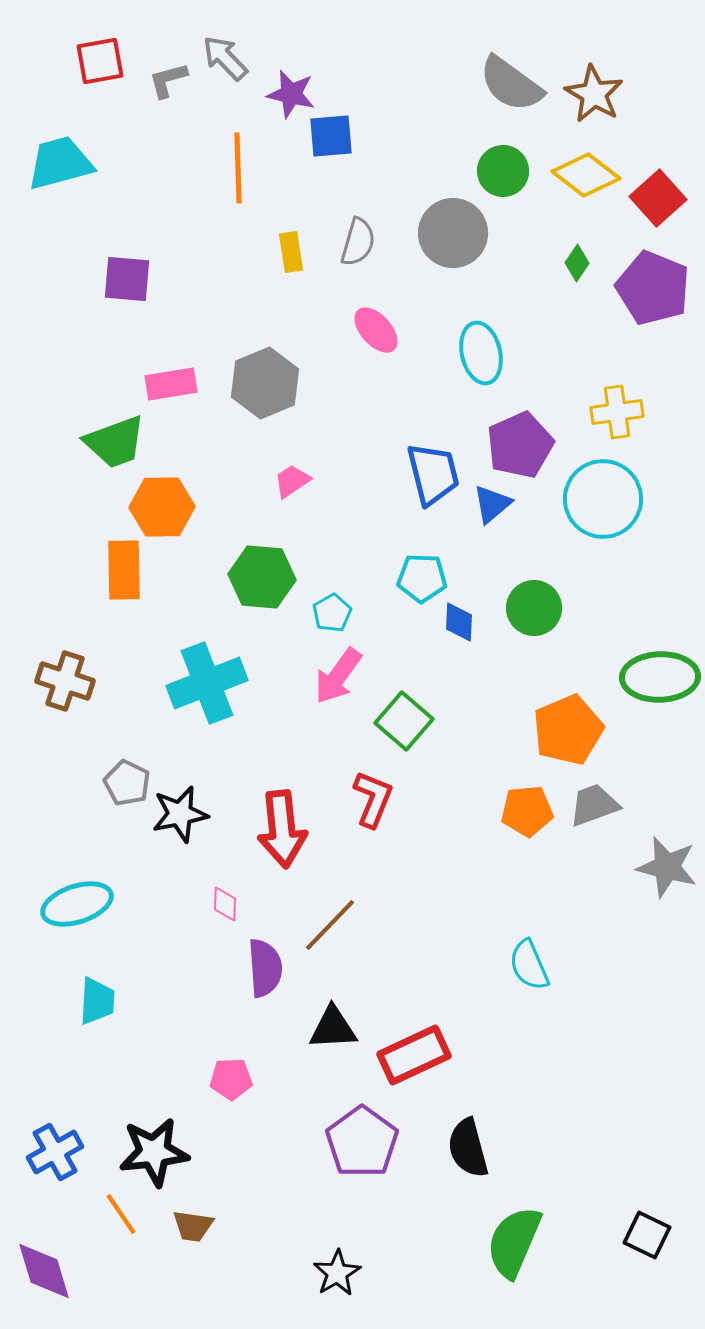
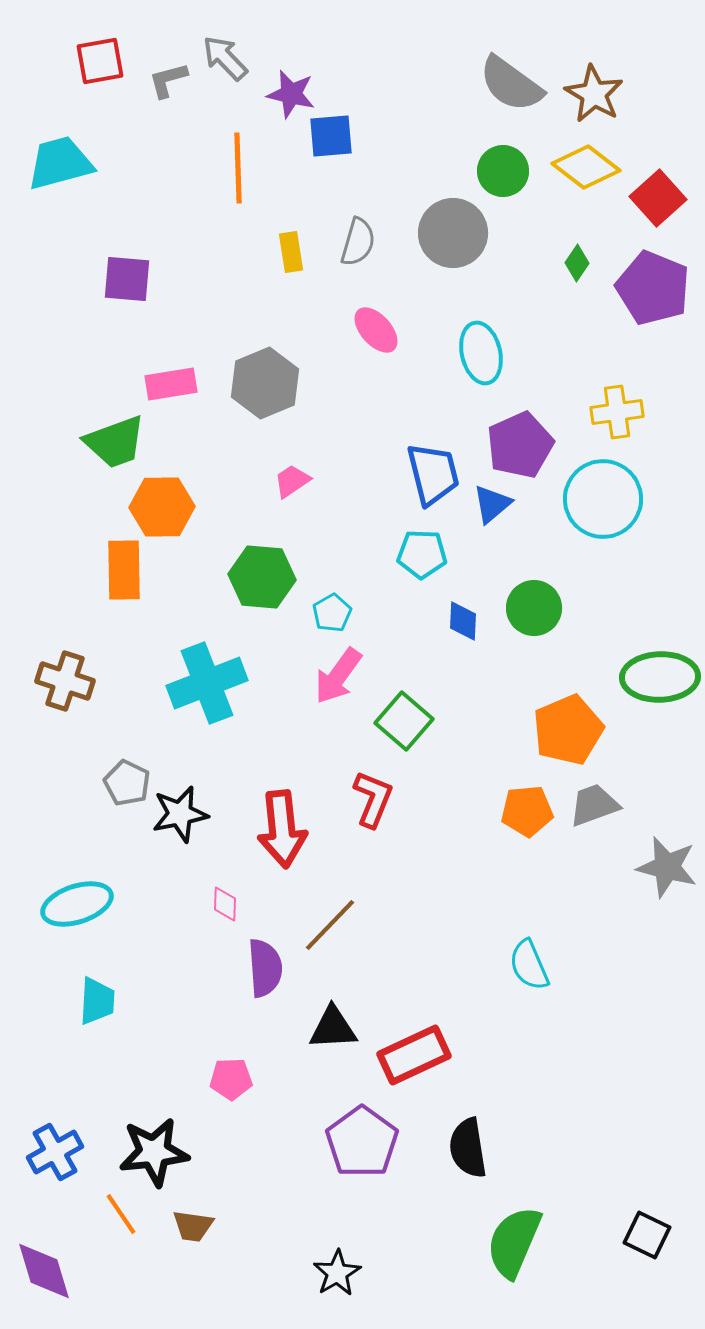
yellow diamond at (586, 175): moved 8 px up
cyan pentagon at (422, 578): moved 24 px up
blue diamond at (459, 622): moved 4 px right, 1 px up
black semicircle at (468, 1148): rotated 6 degrees clockwise
